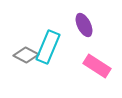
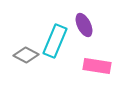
cyan rectangle: moved 7 px right, 6 px up
pink rectangle: rotated 24 degrees counterclockwise
